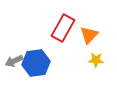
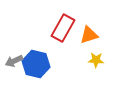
orange triangle: rotated 30 degrees clockwise
blue hexagon: moved 1 px down; rotated 20 degrees clockwise
